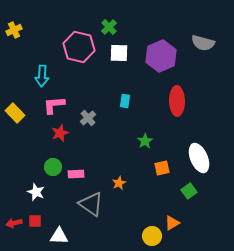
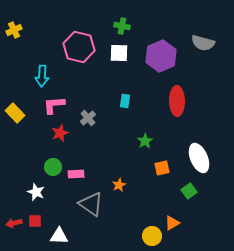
green cross: moved 13 px right, 1 px up; rotated 35 degrees counterclockwise
orange star: moved 2 px down
